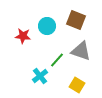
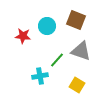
cyan cross: rotated 28 degrees clockwise
